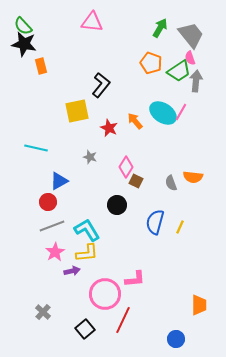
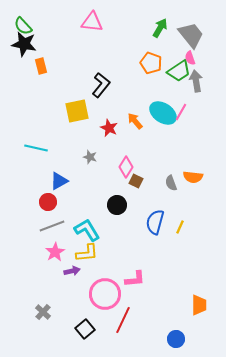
gray arrow: rotated 15 degrees counterclockwise
